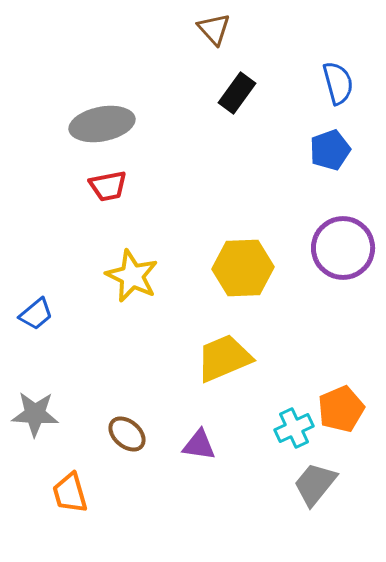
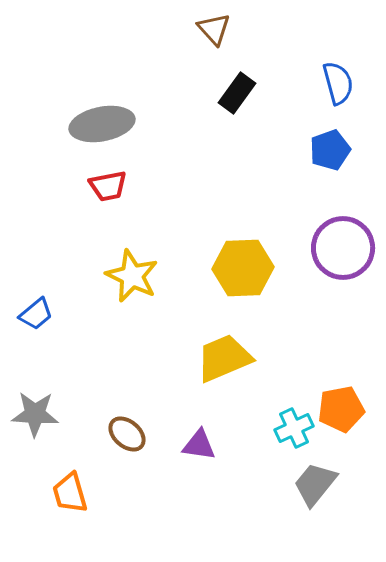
orange pentagon: rotated 12 degrees clockwise
